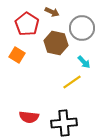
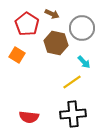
brown arrow: moved 2 px down
black cross: moved 9 px right, 9 px up
